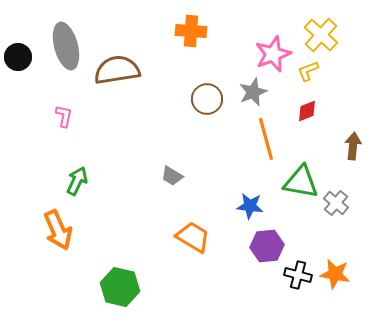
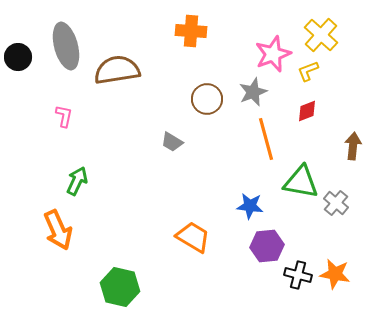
gray trapezoid: moved 34 px up
